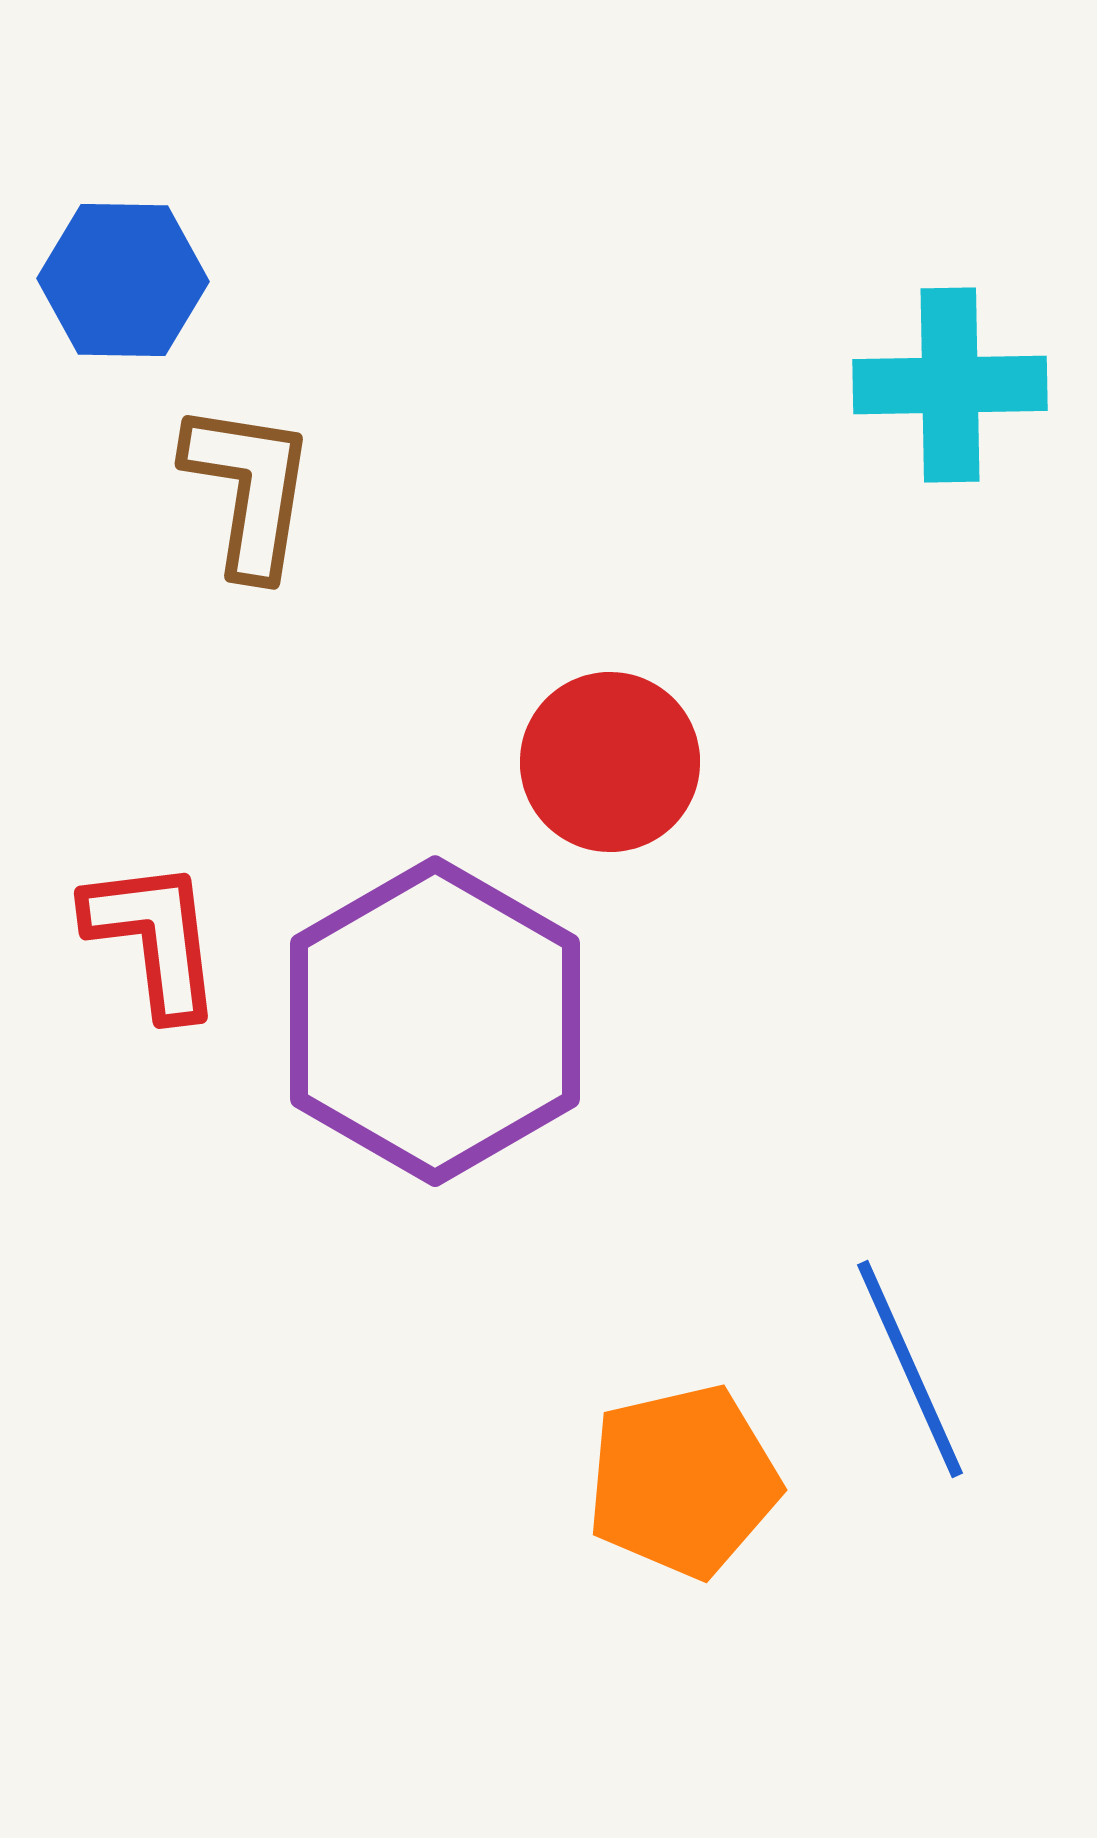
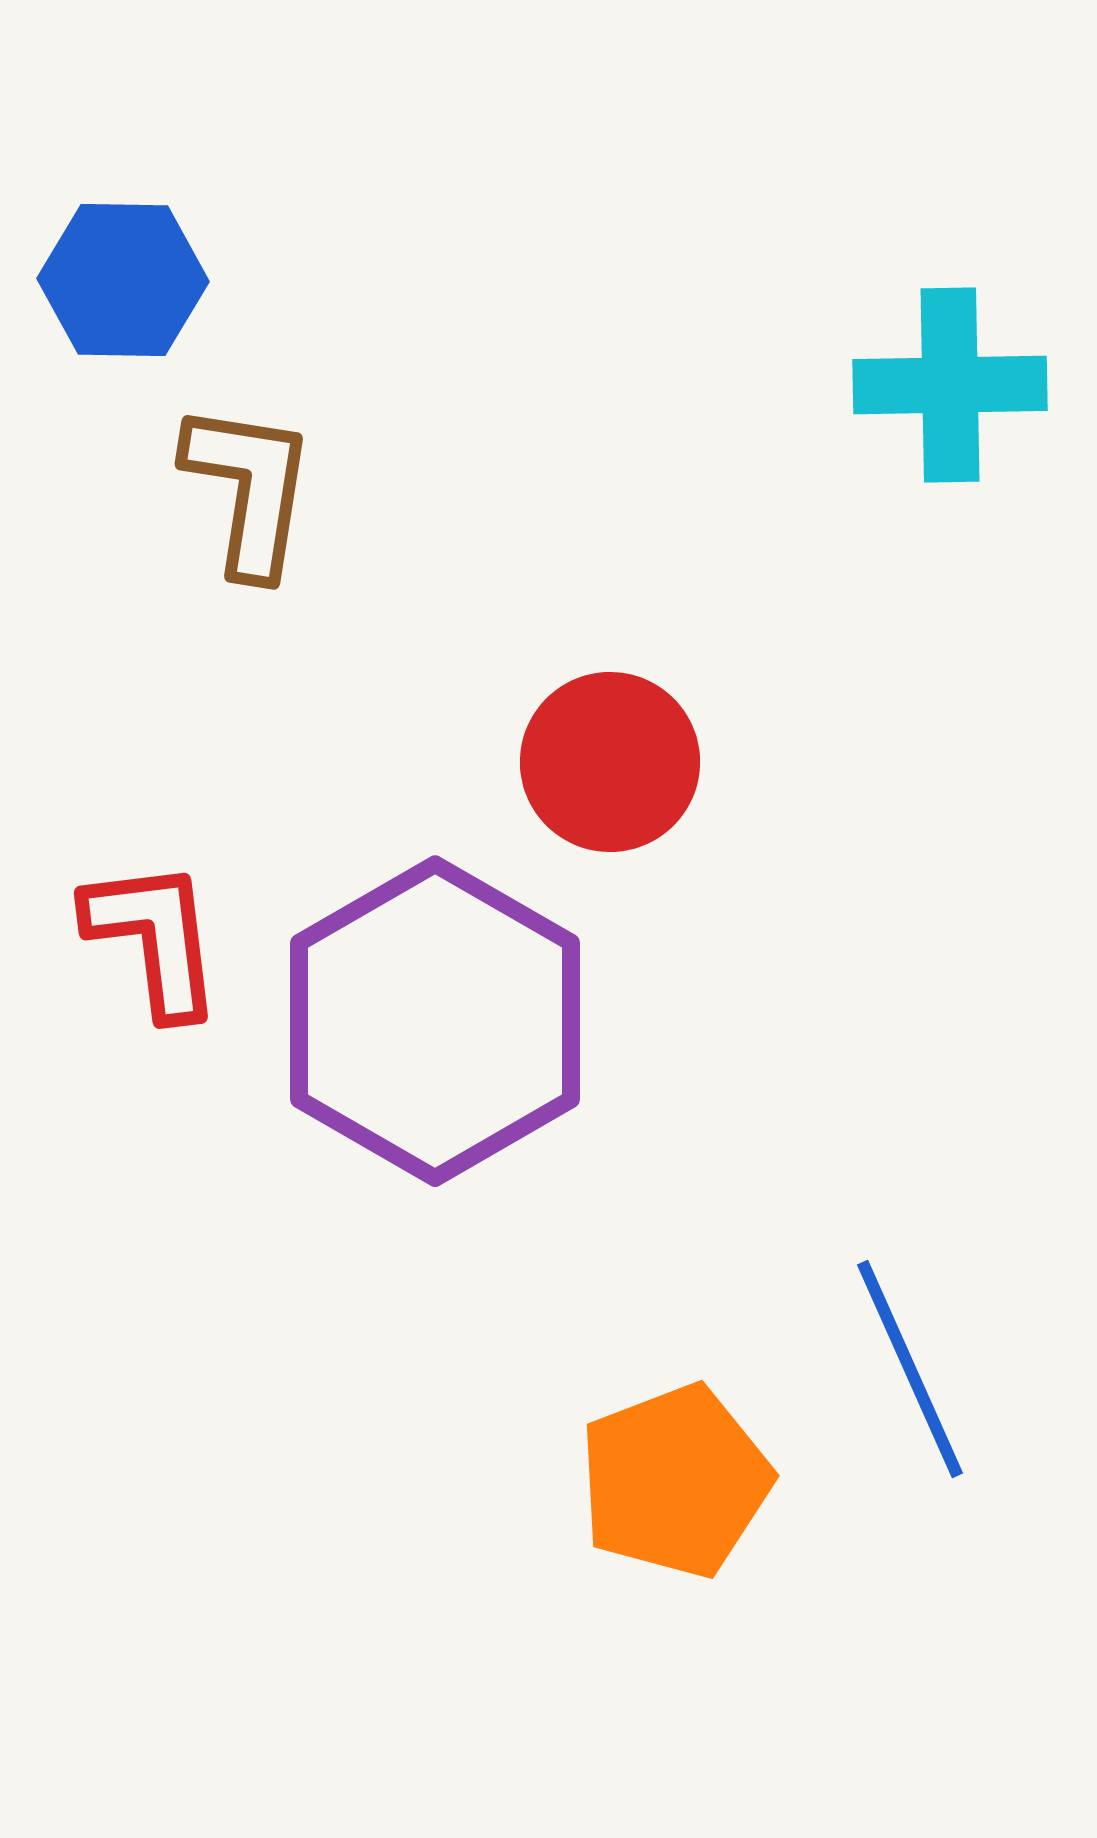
orange pentagon: moved 8 px left; rotated 8 degrees counterclockwise
